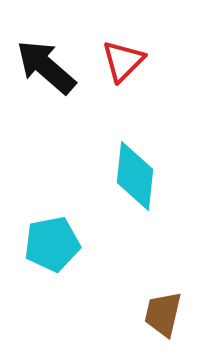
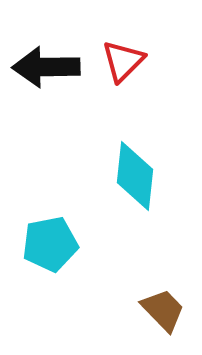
black arrow: rotated 42 degrees counterclockwise
cyan pentagon: moved 2 px left
brown trapezoid: moved 4 px up; rotated 123 degrees clockwise
